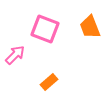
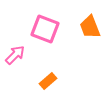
orange rectangle: moved 1 px left, 1 px up
